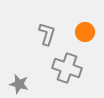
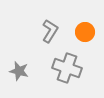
gray L-shape: moved 3 px right, 3 px up; rotated 15 degrees clockwise
gray star: moved 13 px up
